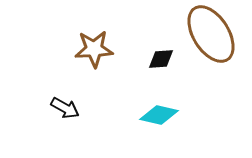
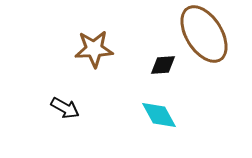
brown ellipse: moved 7 px left
black diamond: moved 2 px right, 6 px down
cyan diamond: rotated 48 degrees clockwise
